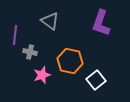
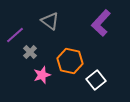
purple L-shape: rotated 24 degrees clockwise
purple line: rotated 42 degrees clockwise
gray cross: rotated 32 degrees clockwise
